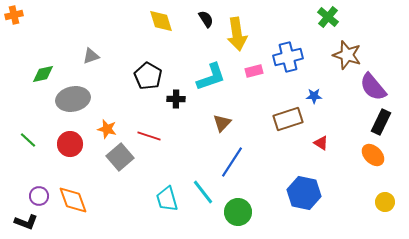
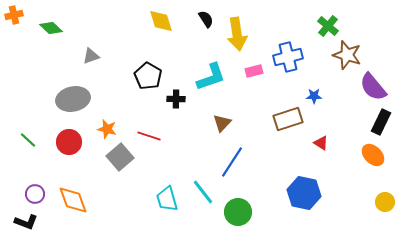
green cross: moved 9 px down
green diamond: moved 8 px right, 46 px up; rotated 55 degrees clockwise
red circle: moved 1 px left, 2 px up
purple circle: moved 4 px left, 2 px up
